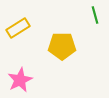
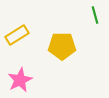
yellow rectangle: moved 1 px left, 7 px down
